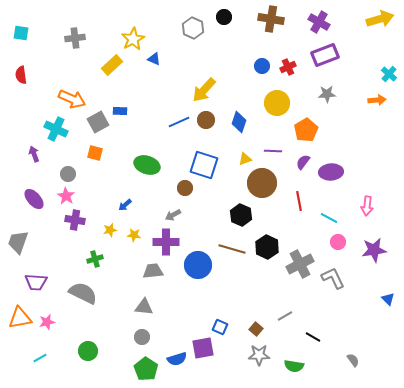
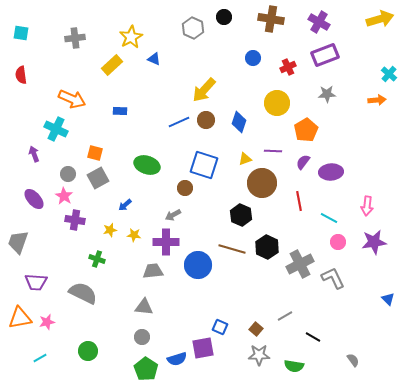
yellow star at (133, 39): moved 2 px left, 2 px up
blue circle at (262, 66): moved 9 px left, 8 px up
gray square at (98, 122): moved 56 px down
pink star at (66, 196): moved 2 px left
purple star at (374, 250): moved 8 px up
green cross at (95, 259): moved 2 px right; rotated 35 degrees clockwise
